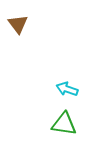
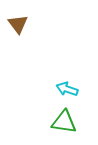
green triangle: moved 2 px up
